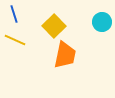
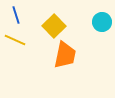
blue line: moved 2 px right, 1 px down
